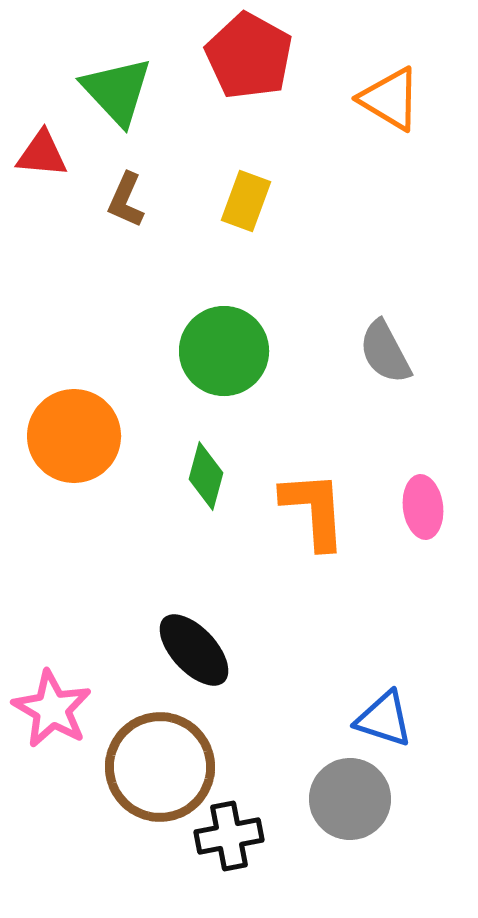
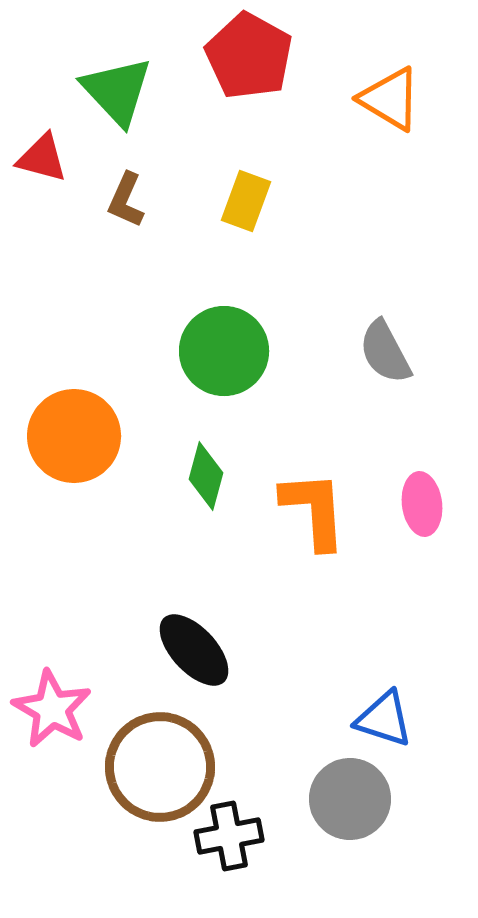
red triangle: moved 4 px down; rotated 10 degrees clockwise
pink ellipse: moved 1 px left, 3 px up
